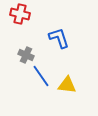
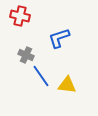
red cross: moved 2 px down
blue L-shape: rotated 90 degrees counterclockwise
